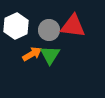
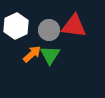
red triangle: moved 1 px right
orange arrow: rotated 12 degrees counterclockwise
